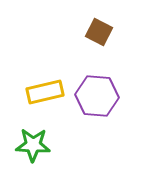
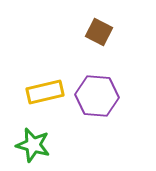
green star: rotated 12 degrees clockwise
